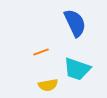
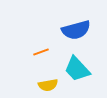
blue semicircle: moved 1 px right, 7 px down; rotated 100 degrees clockwise
cyan trapezoid: rotated 28 degrees clockwise
